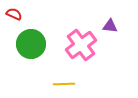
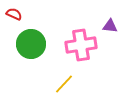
pink cross: rotated 28 degrees clockwise
yellow line: rotated 45 degrees counterclockwise
